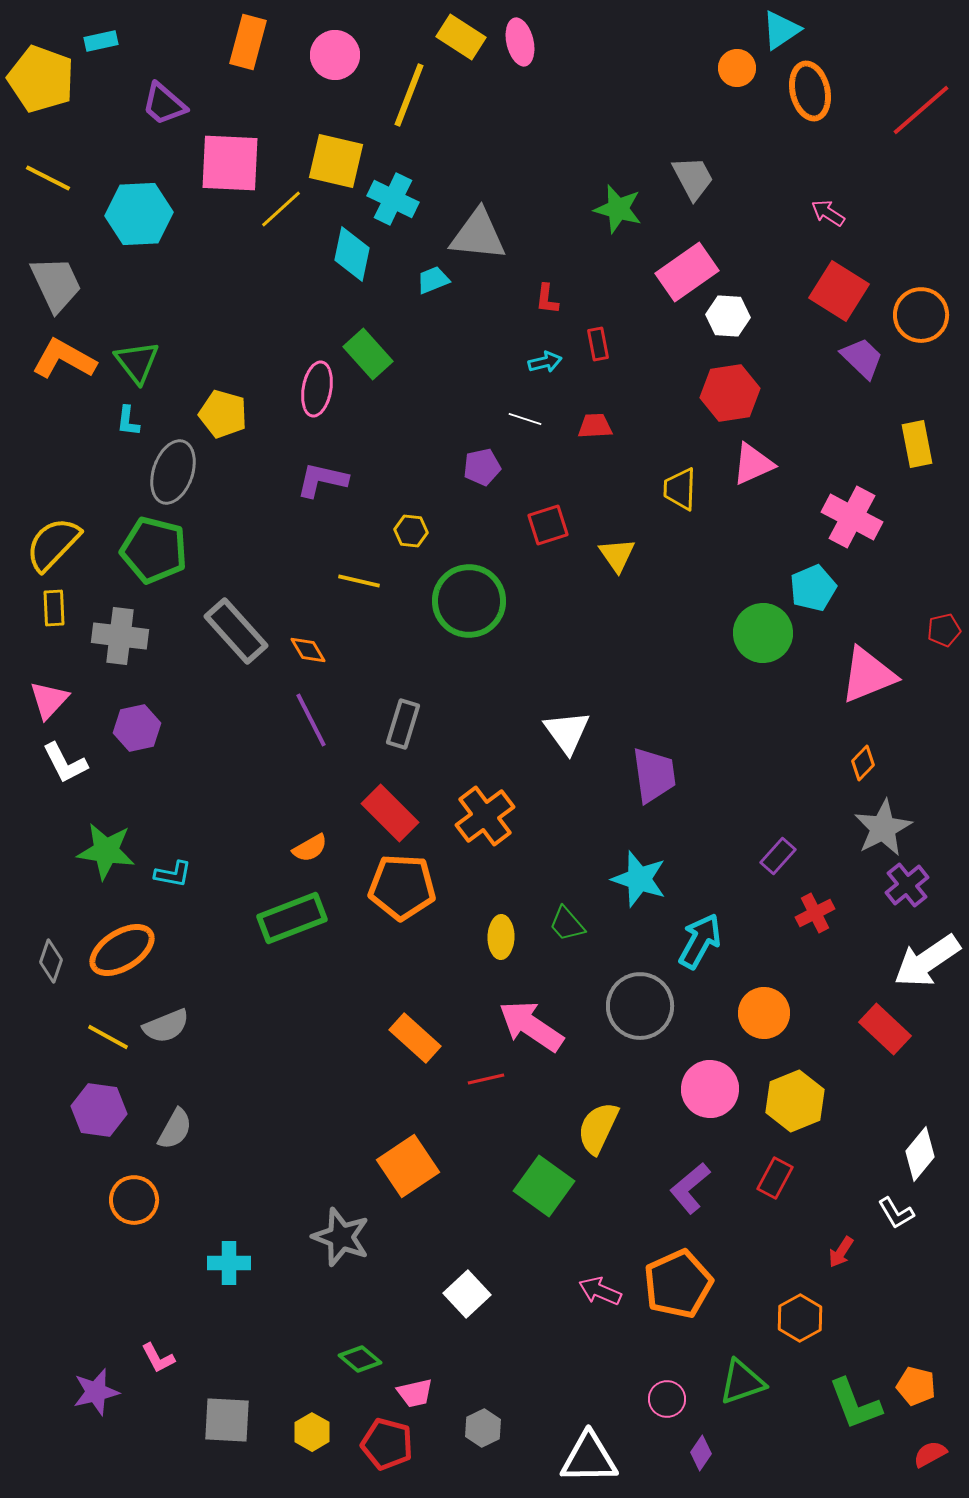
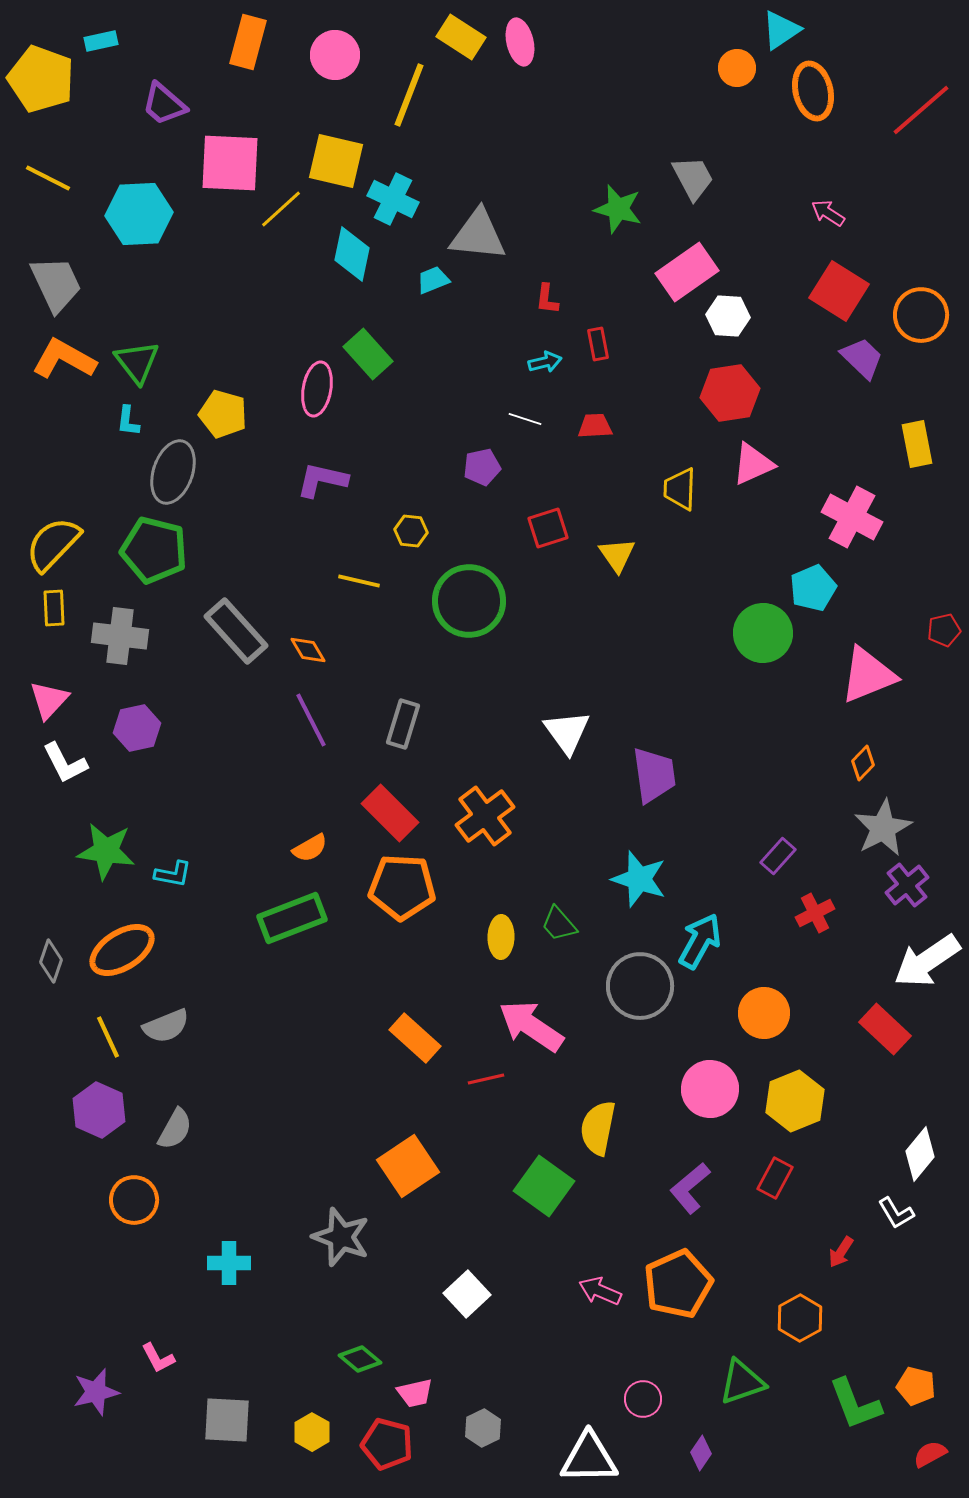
orange ellipse at (810, 91): moved 3 px right
red square at (548, 525): moved 3 px down
green trapezoid at (567, 924): moved 8 px left
gray circle at (640, 1006): moved 20 px up
yellow line at (108, 1037): rotated 36 degrees clockwise
purple hexagon at (99, 1110): rotated 16 degrees clockwise
yellow semicircle at (598, 1128): rotated 14 degrees counterclockwise
pink circle at (667, 1399): moved 24 px left
